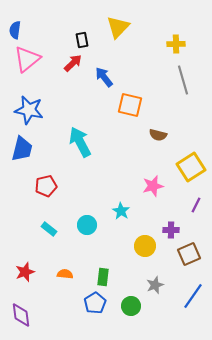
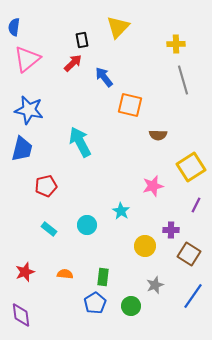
blue semicircle: moved 1 px left, 3 px up
brown semicircle: rotated 12 degrees counterclockwise
brown square: rotated 35 degrees counterclockwise
